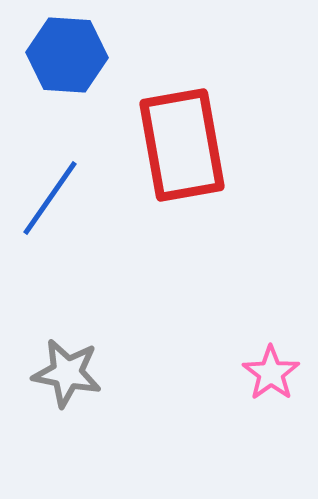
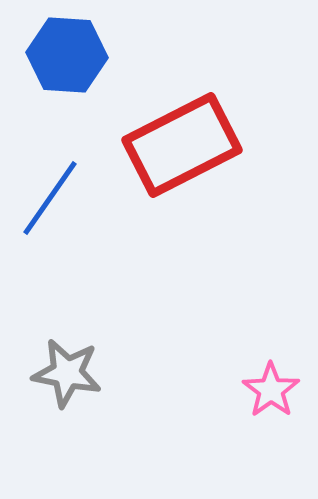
red rectangle: rotated 73 degrees clockwise
pink star: moved 17 px down
